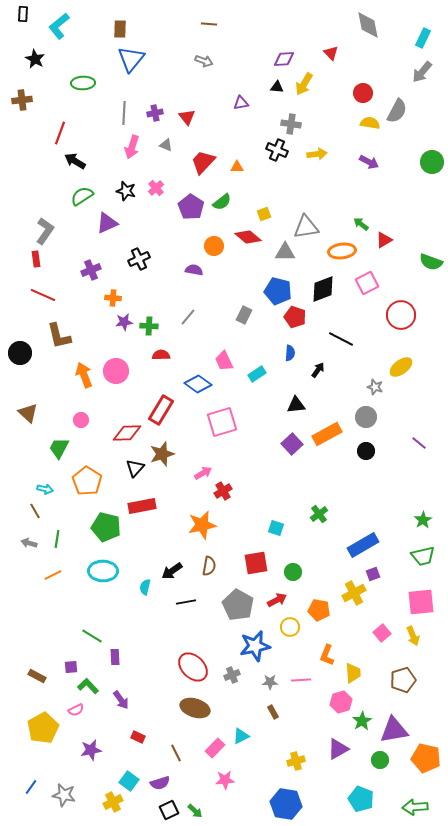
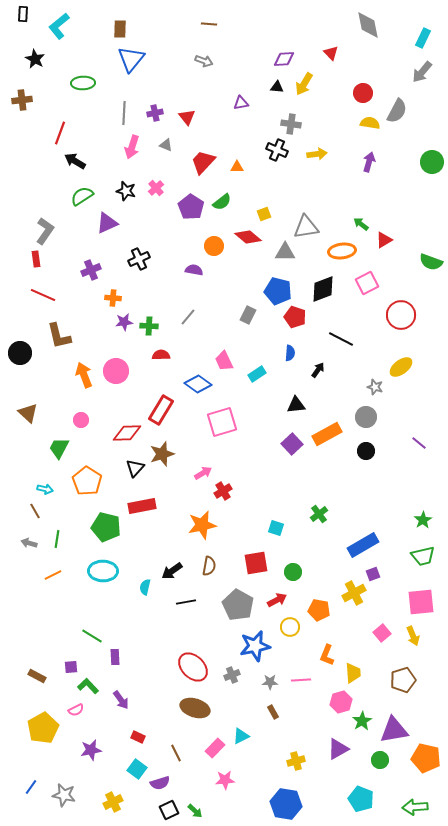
purple arrow at (369, 162): rotated 102 degrees counterclockwise
gray rectangle at (244, 315): moved 4 px right
cyan square at (129, 781): moved 8 px right, 12 px up
